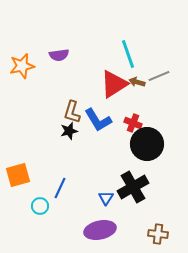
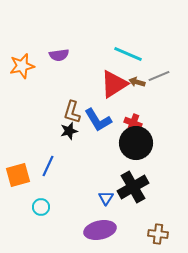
cyan line: rotated 48 degrees counterclockwise
black circle: moved 11 px left, 1 px up
blue line: moved 12 px left, 22 px up
cyan circle: moved 1 px right, 1 px down
